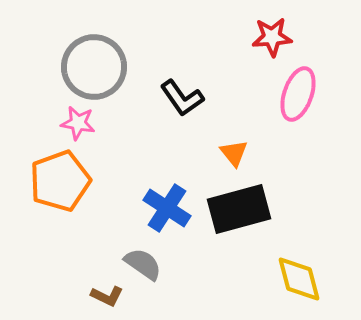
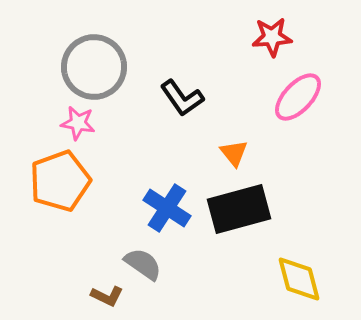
pink ellipse: moved 3 px down; rotated 24 degrees clockwise
